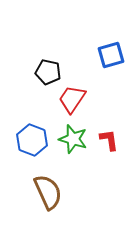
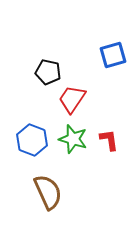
blue square: moved 2 px right
